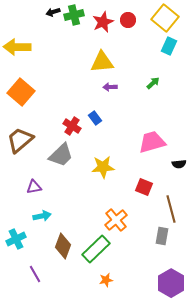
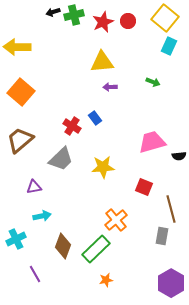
red circle: moved 1 px down
green arrow: moved 1 px up; rotated 64 degrees clockwise
gray trapezoid: moved 4 px down
black semicircle: moved 8 px up
